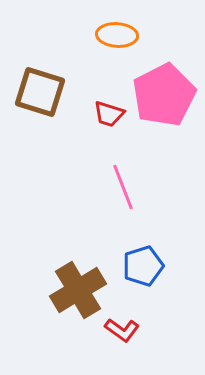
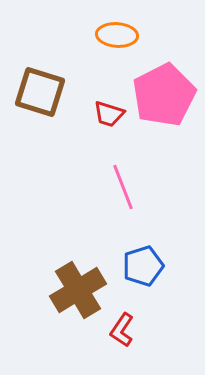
red L-shape: rotated 88 degrees clockwise
